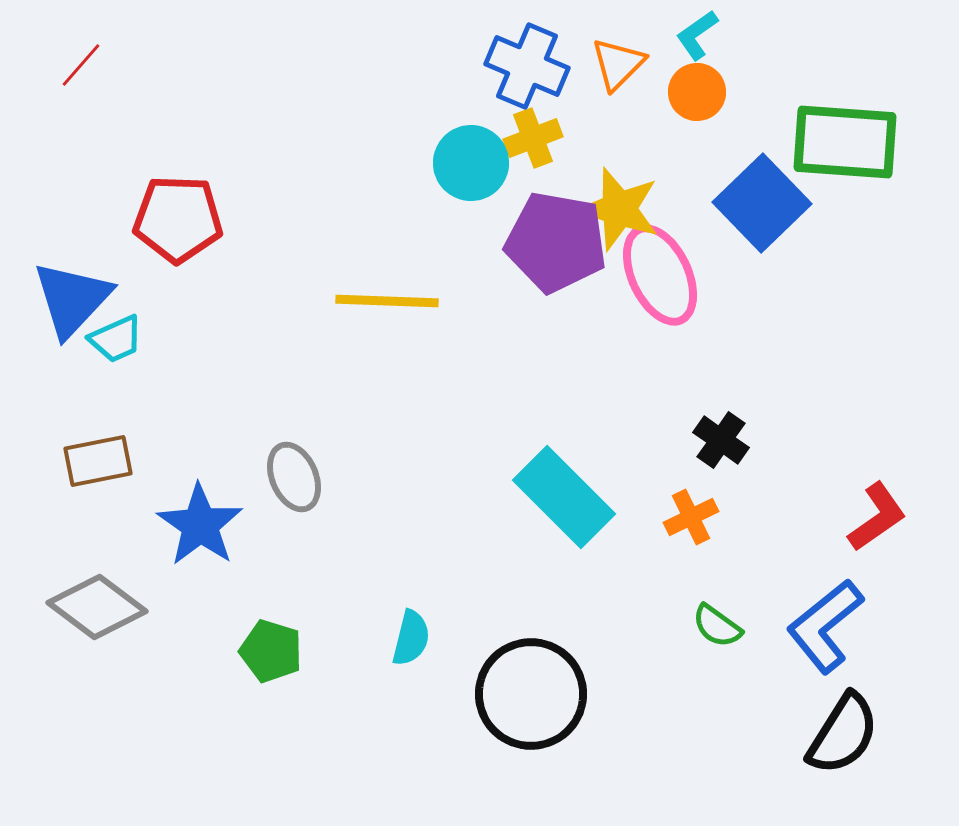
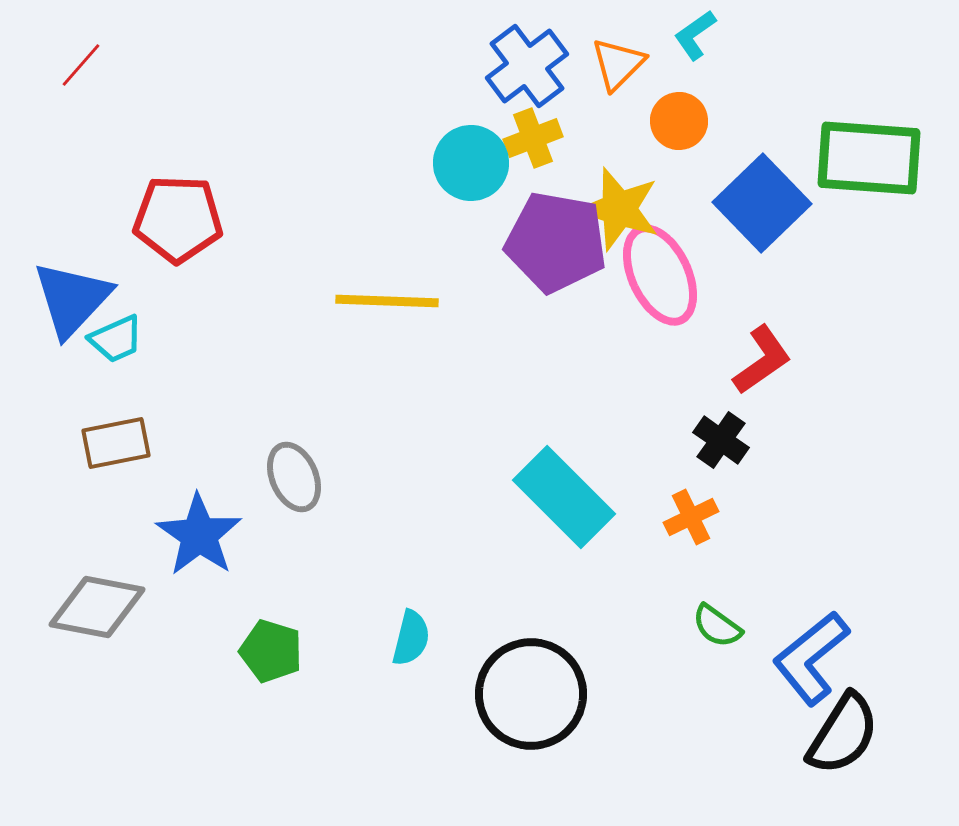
cyan L-shape: moved 2 px left
blue cross: rotated 30 degrees clockwise
orange circle: moved 18 px left, 29 px down
green rectangle: moved 24 px right, 16 px down
brown rectangle: moved 18 px right, 18 px up
red L-shape: moved 115 px left, 157 px up
blue star: moved 1 px left, 10 px down
gray diamond: rotated 26 degrees counterclockwise
blue L-shape: moved 14 px left, 32 px down
